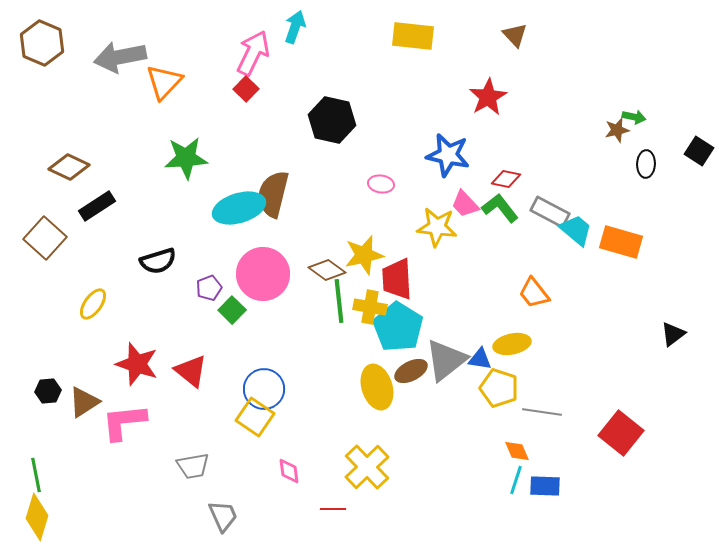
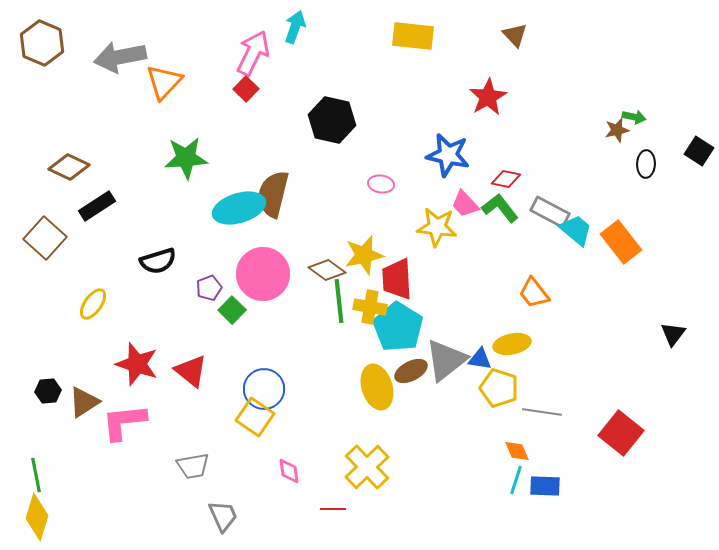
orange rectangle at (621, 242): rotated 36 degrees clockwise
black triangle at (673, 334): rotated 16 degrees counterclockwise
